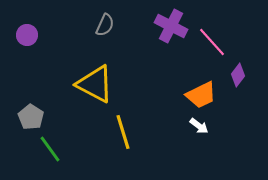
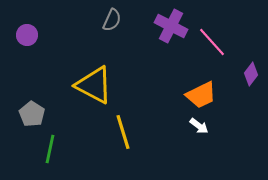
gray semicircle: moved 7 px right, 5 px up
purple diamond: moved 13 px right, 1 px up
yellow triangle: moved 1 px left, 1 px down
gray pentagon: moved 1 px right, 3 px up
green line: rotated 48 degrees clockwise
